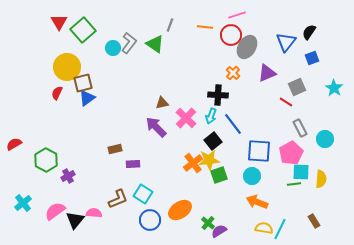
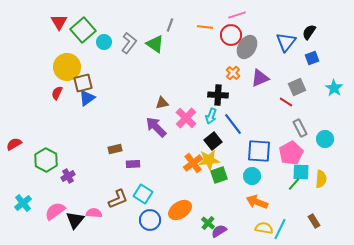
cyan circle at (113, 48): moved 9 px left, 6 px up
purple triangle at (267, 73): moved 7 px left, 5 px down
green line at (294, 184): rotated 40 degrees counterclockwise
